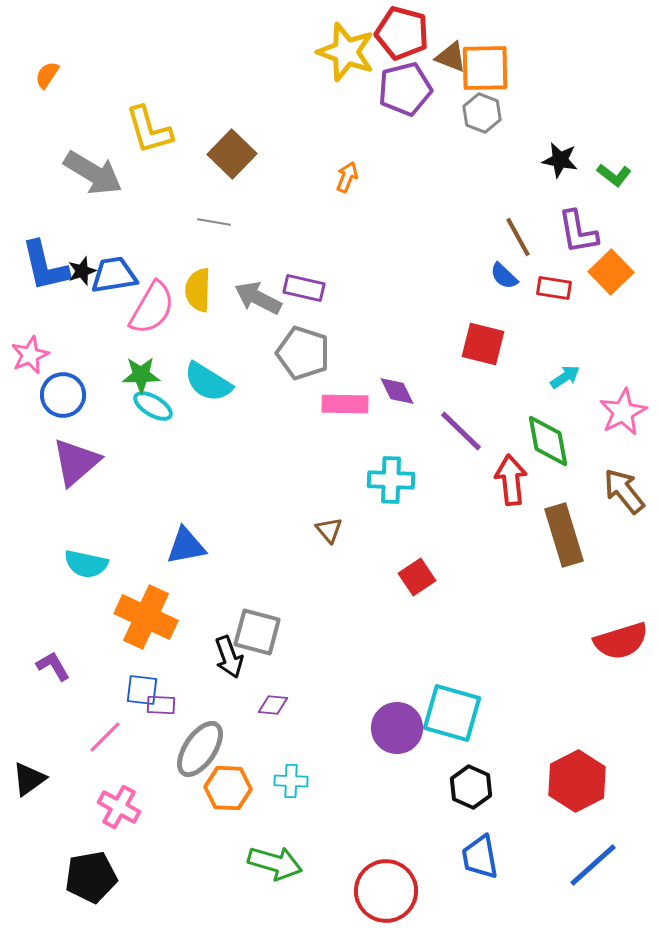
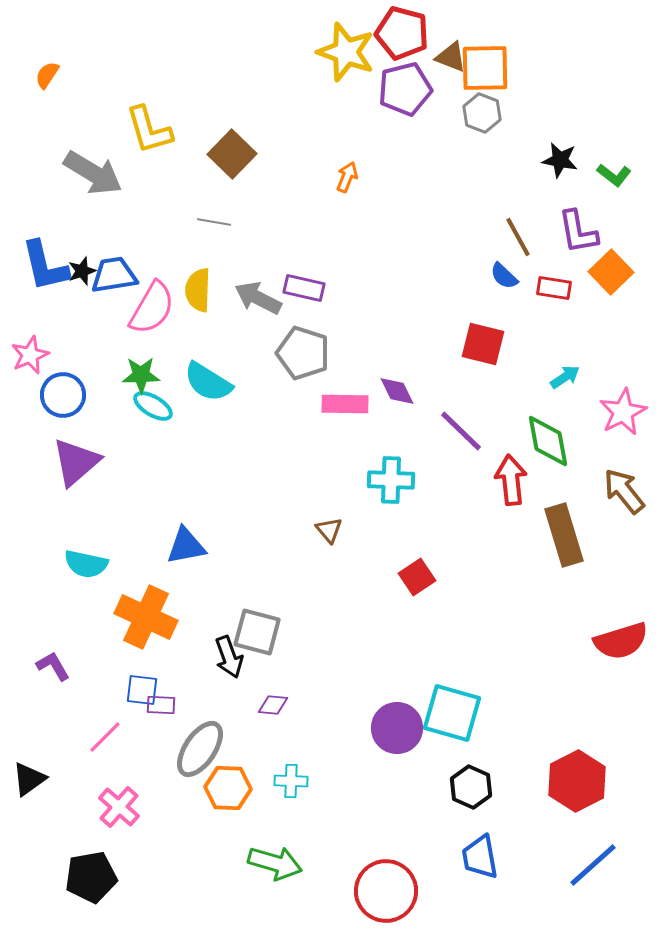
pink cross at (119, 807): rotated 12 degrees clockwise
